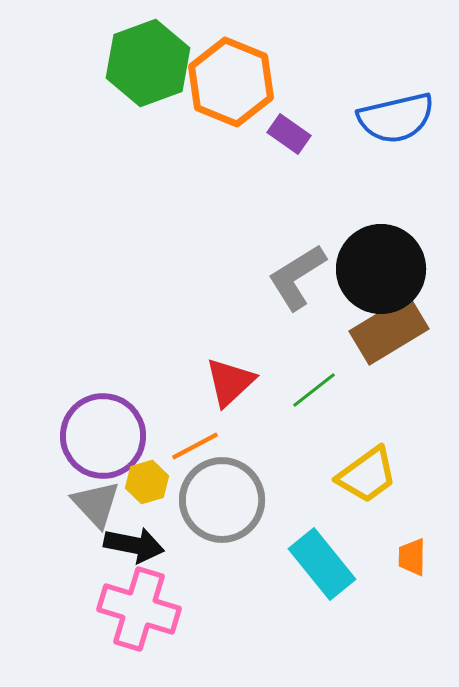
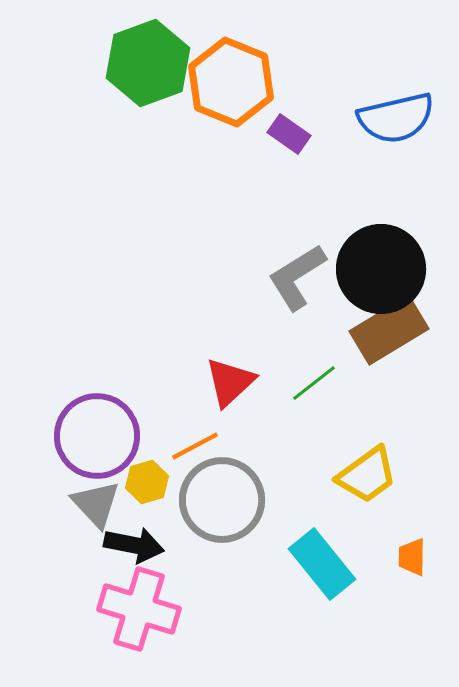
green line: moved 7 px up
purple circle: moved 6 px left
